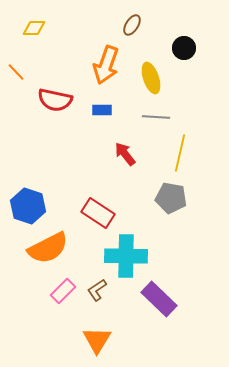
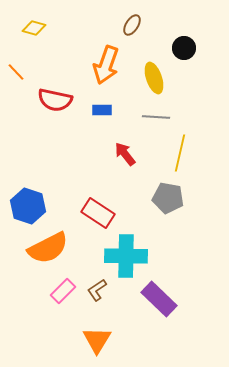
yellow diamond: rotated 15 degrees clockwise
yellow ellipse: moved 3 px right
gray pentagon: moved 3 px left
